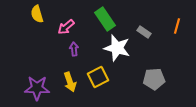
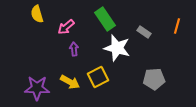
yellow arrow: rotated 42 degrees counterclockwise
